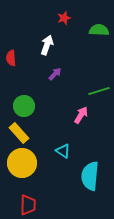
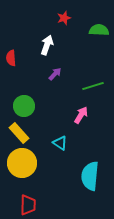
green line: moved 6 px left, 5 px up
cyan triangle: moved 3 px left, 8 px up
